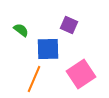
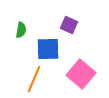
green semicircle: rotated 63 degrees clockwise
pink square: rotated 16 degrees counterclockwise
